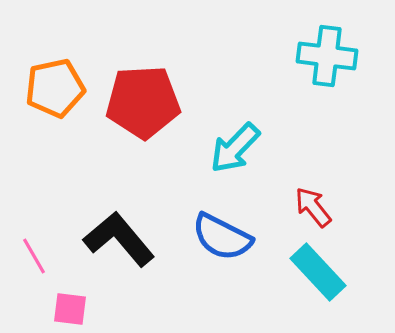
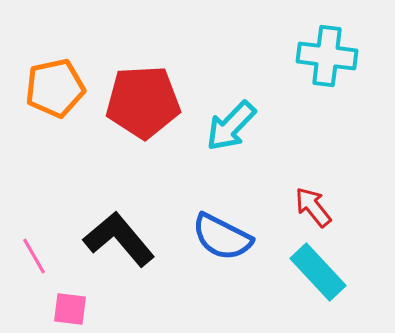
cyan arrow: moved 4 px left, 22 px up
